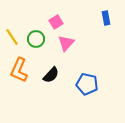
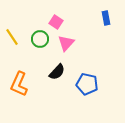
pink square: rotated 24 degrees counterclockwise
green circle: moved 4 px right
orange L-shape: moved 14 px down
black semicircle: moved 6 px right, 3 px up
